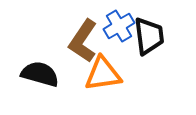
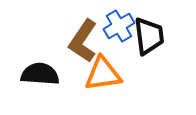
black semicircle: rotated 12 degrees counterclockwise
